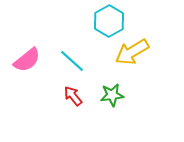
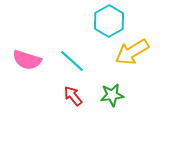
pink semicircle: rotated 56 degrees clockwise
